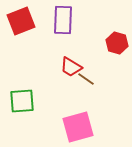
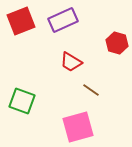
purple rectangle: rotated 64 degrees clockwise
red trapezoid: moved 5 px up
brown line: moved 5 px right, 11 px down
green square: rotated 24 degrees clockwise
